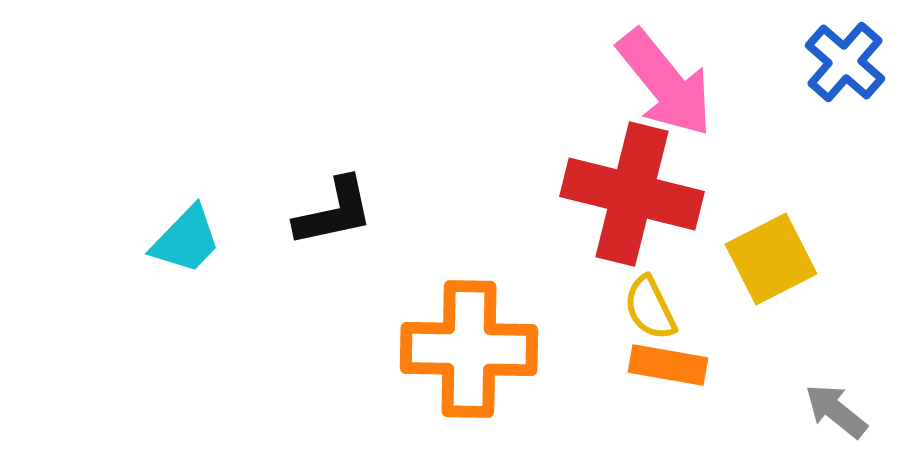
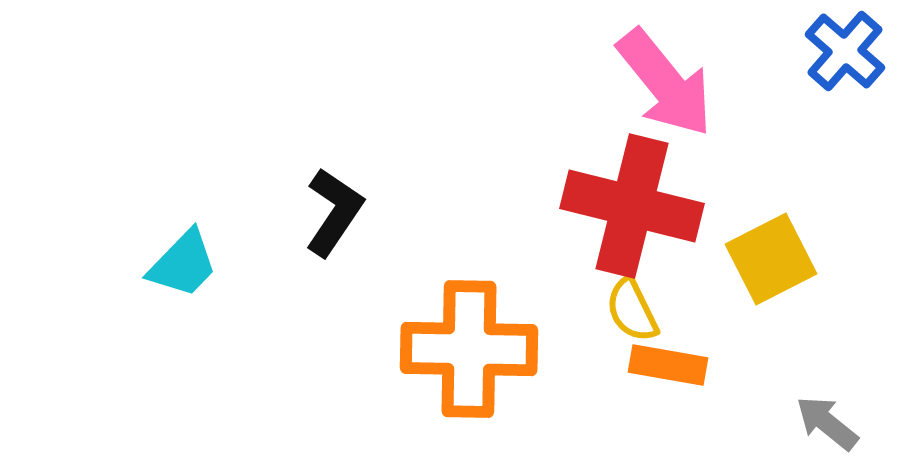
blue cross: moved 11 px up
red cross: moved 12 px down
black L-shape: rotated 44 degrees counterclockwise
cyan trapezoid: moved 3 px left, 24 px down
yellow semicircle: moved 18 px left, 2 px down
gray arrow: moved 9 px left, 12 px down
